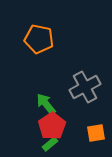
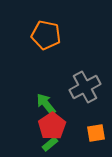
orange pentagon: moved 7 px right, 4 px up
